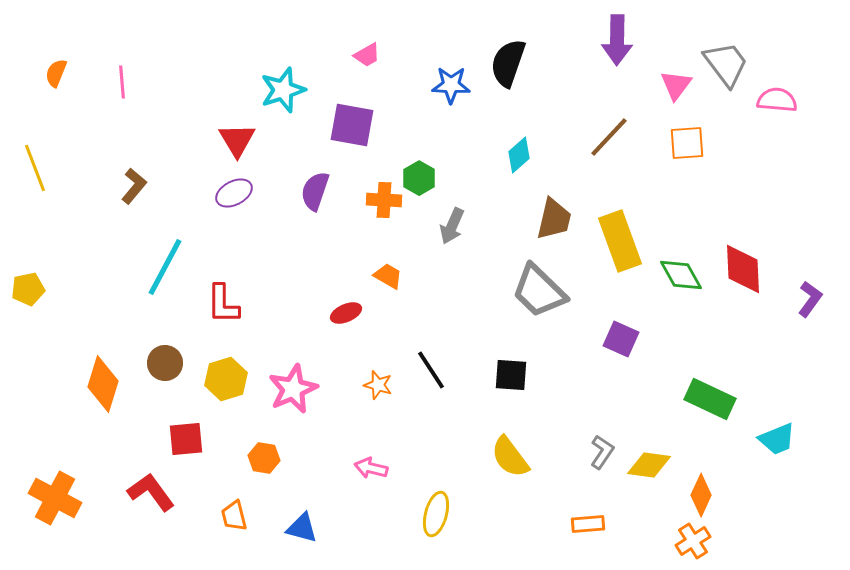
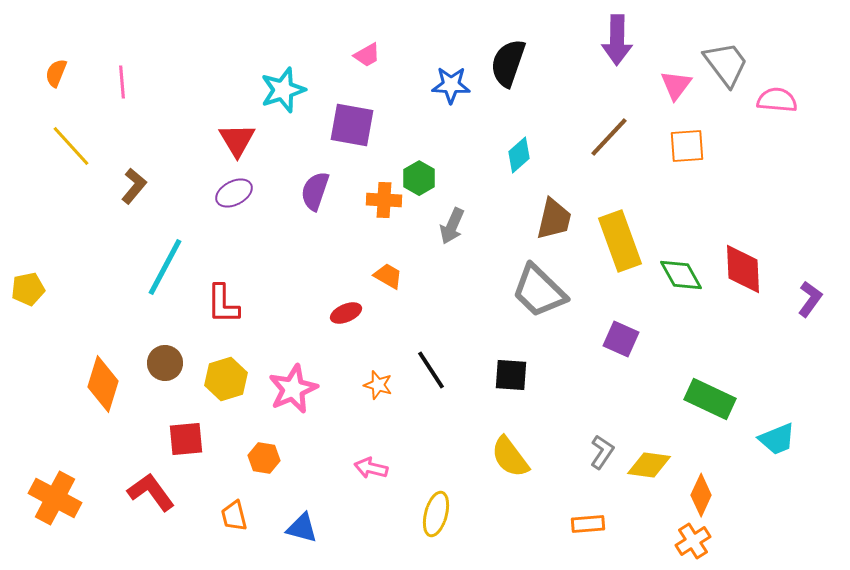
orange square at (687, 143): moved 3 px down
yellow line at (35, 168): moved 36 px right, 22 px up; rotated 21 degrees counterclockwise
